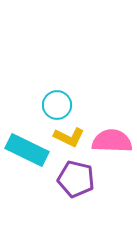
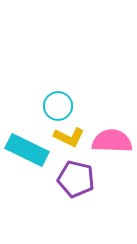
cyan circle: moved 1 px right, 1 px down
